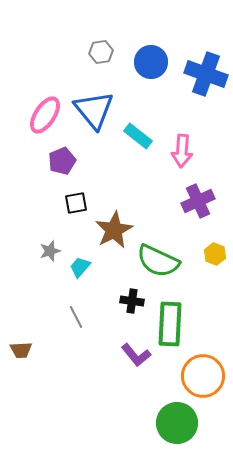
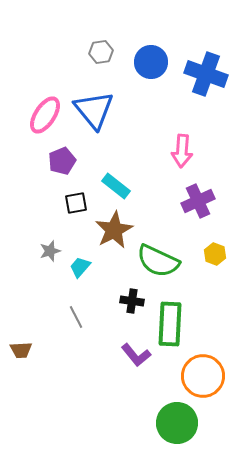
cyan rectangle: moved 22 px left, 50 px down
